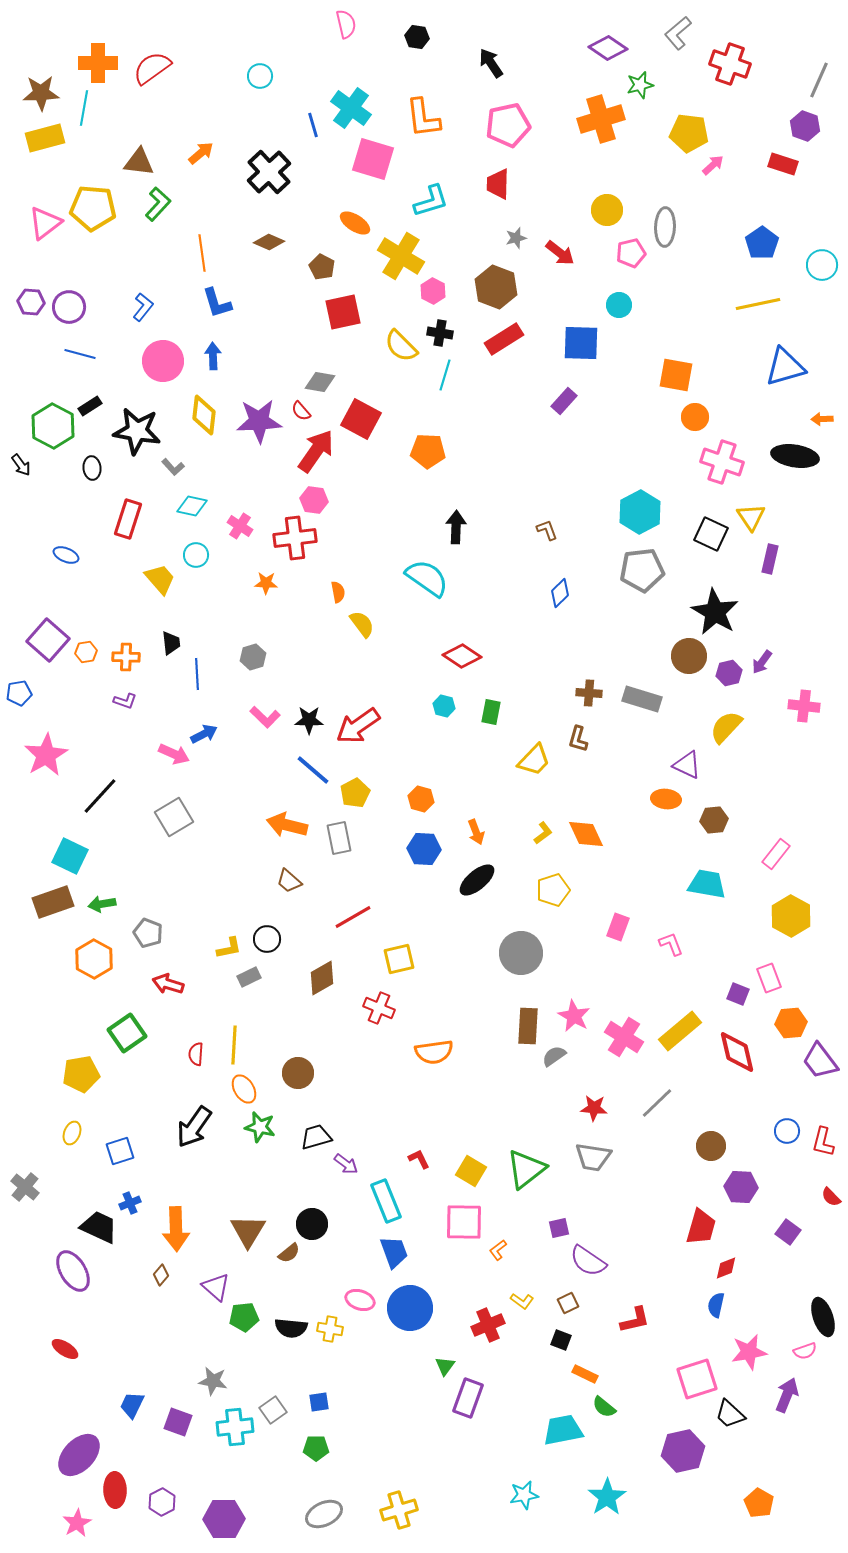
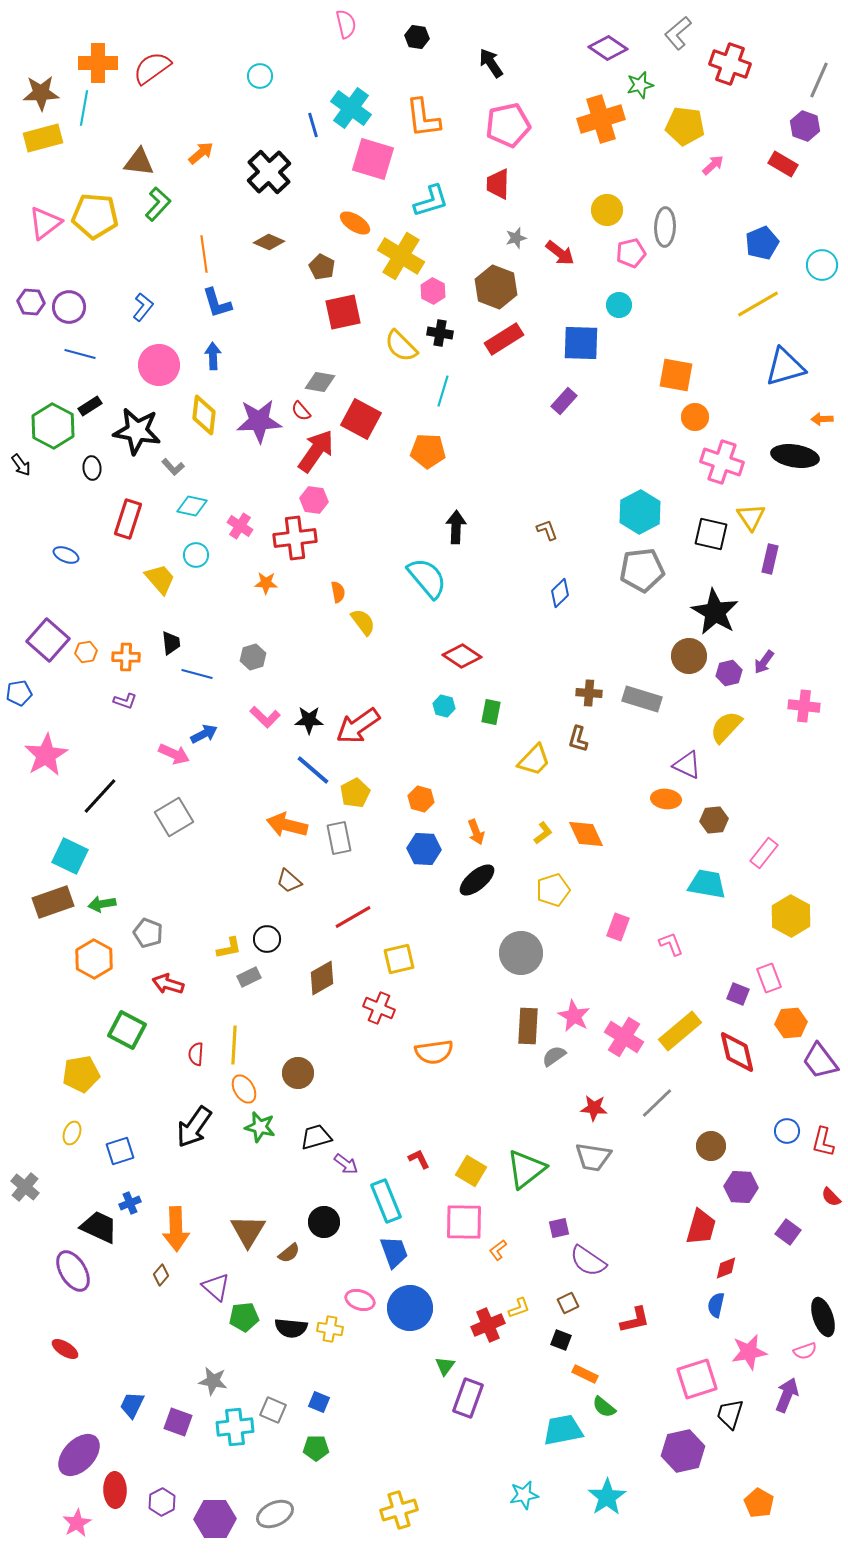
yellow pentagon at (689, 133): moved 4 px left, 7 px up
yellow rectangle at (45, 138): moved 2 px left
red rectangle at (783, 164): rotated 12 degrees clockwise
yellow pentagon at (93, 208): moved 2 px right, 8 px down
blue pentagon at (762, 243): rotated 12 degrees clockwise
orange line at (202, 253): moved 2 px right, 1 px down
yellow line at (758, 304): rotated 18 degrees counterclockwise
pink circle at (163, 361): moved 4 px left, 4 px down
cyan line at (445, 375): moved 2 px left, 16 px down
black square at (711, 534): rotated 12 degrees counterclockwise
cyan semicircle at (427, 578): rotated 15 degrees clockwise
yellow semicircle at (362, 624): moved 1 px right, 2 px up
purple arrow at (762, 662): moved 2 px right
blue line at (197, 674): rotated 72 degrees counterclockwise
pink rectangle at (776, 854): moved 12 px left, 1 px up
green square at (127, 1033): moved 3 px up; rotated 27 degrees counterclockwise
black circle at (312, 1224): moved 12 px right, 2 px up
yellow L-shape at (522, 1301): moved 3 px left, 7 px down; rotated 55 degrees counterclockwise
blue square at (319, 1402): rotated 30 degrees clockwise
gray square at (273, 1410): rotated 32 degrees counterclockwise
black trapezoid at (730, 1414): rotated 64 degrees clockwise
gray ellipse at (324, 1514): moved 49 px left
purple hexagon at (224, 1519): moved 9 px left
